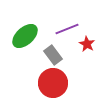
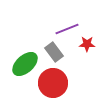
green ellipse: moved 28 px down
red star: rotated 28 degrees counterclockwise
gray rectangle: moved 1 px right, 3 px up
